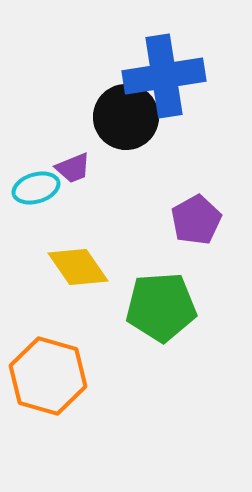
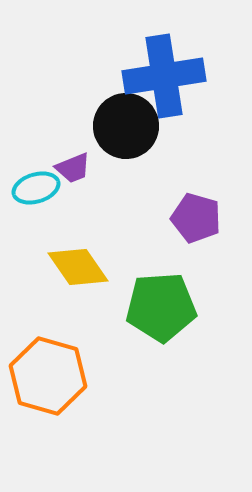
black circle: moved 9 px down
purple pentagon: moved 2 px up; rotated 27 degrees counterclockwise
